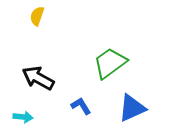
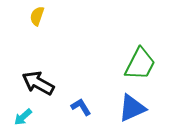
green trapezoid: moved 30 px right, 1 px down; rotated 153 degrees clockwise
black arrow: moved 5 px down
blue L-shape: moved 1 px down
cyan arrow: rotated 132 degrees clockwise
